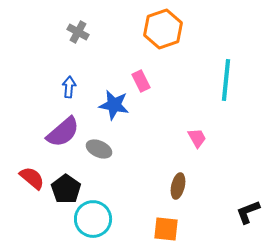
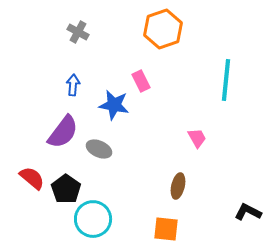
blue arrow: moved 4 px right, 2 px up
purple semicircle: rotated 12 degrees counterclockwise
black L-shape: rotated 48 degrees clockwise
